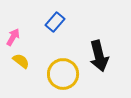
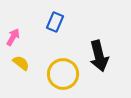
blue rectangle: rotated 18 degrees counterclockwise
yellow semicircle: moved 2 px down
